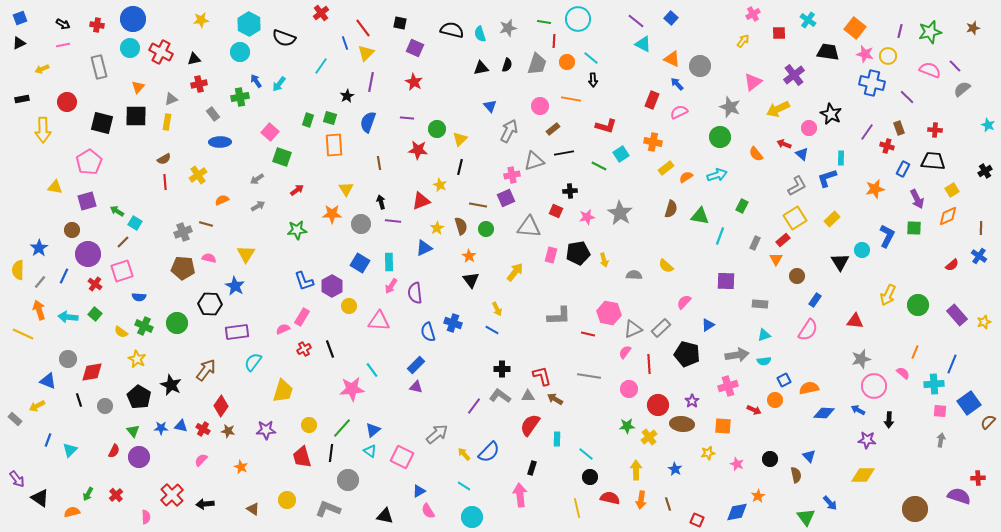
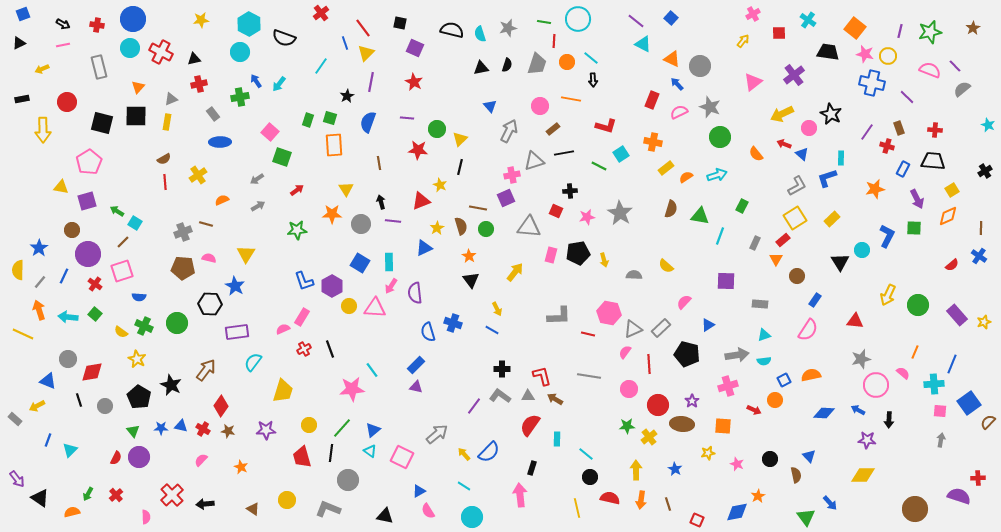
blue square at (20, 18): moved 3 px right, 4 px up
brown star at (973, 28): rotated 16 degrees counterclockwise
gray star at (730, 107): moved 20 px left
yellow arrow at (778, 109): moved 4 px right, 5 px down
yellow triangle at (55, 187): moved 6 px right
brown line at (478, 205): moved 3 px down
pink triangle at (379, 321): moved 4 px left, 13 px up
pink circle at (874, 386): moved 2 px right, 1 px up
orange semicircle at (809, 388): moved 2 px right, 13 px up
red semicircle at (114, 451): moved 2 px right, 7 px down
